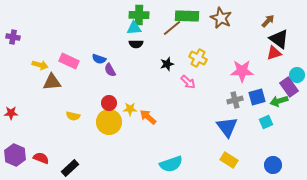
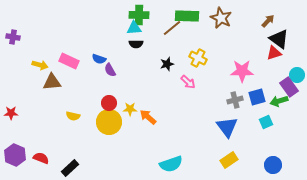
yellow rectangle: rotated 66 degrees counterclockwise
